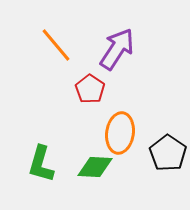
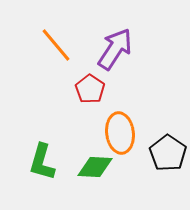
purple arrow: moved 2 px left
orange ellipse: rotated 15 degrees counterclockwise
green L-shape: moved 1 px right, 2 px up
